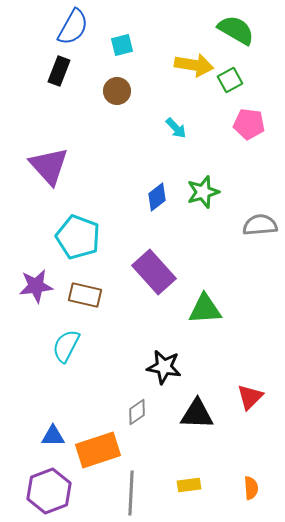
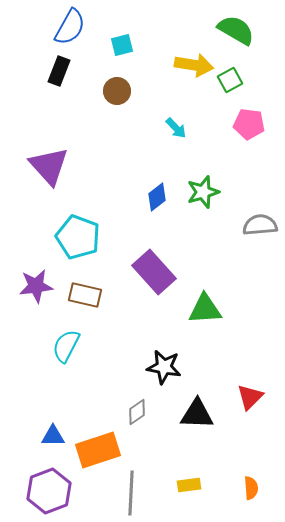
blue semicircle: moved 3 px left
